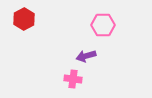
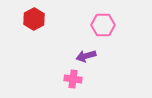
red hexagon: moved 10 px right
